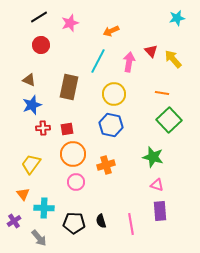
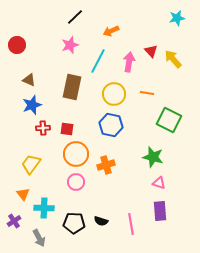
black line: moved 36 px right; rotated 12 degrees counterclockwise
pink star: moved 22 px down
red circle: moved 24 px left
brown rectangle: moved 3 px right
orange line: moved 15 px left
green square: rotated 20 degrees counterclockwise
red square: rotated 16 degrees clockwise
orange circle: moved 3 px right
pink triangle: moved 2 px right, 2 px up
black semicircle: rotated 56 degrees counterclockwise
gray arrow: rotated 12 degrees clockwise
